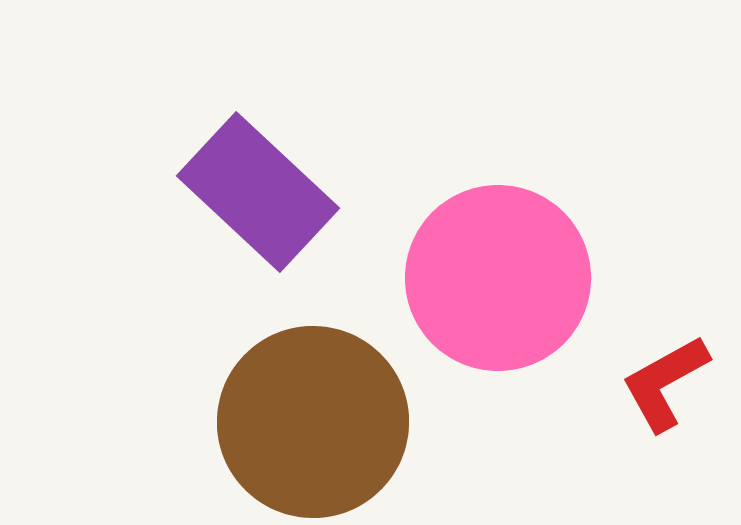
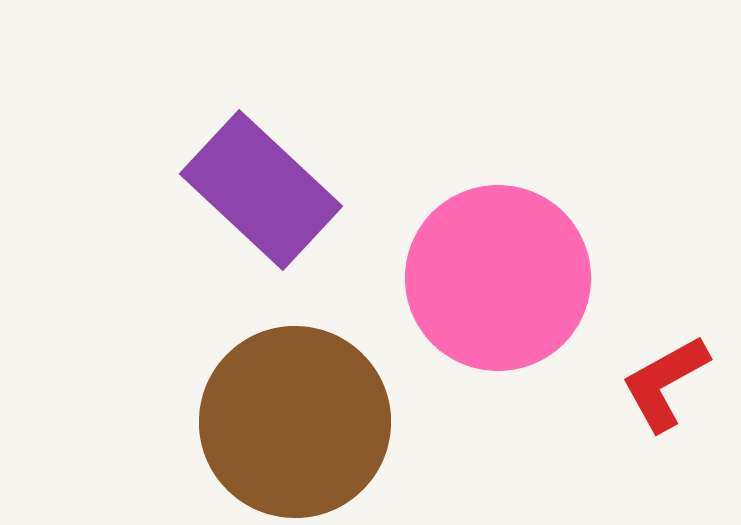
purple rectangle: moved 3 px right, 2 px up
brown circle: moved 18 px left
